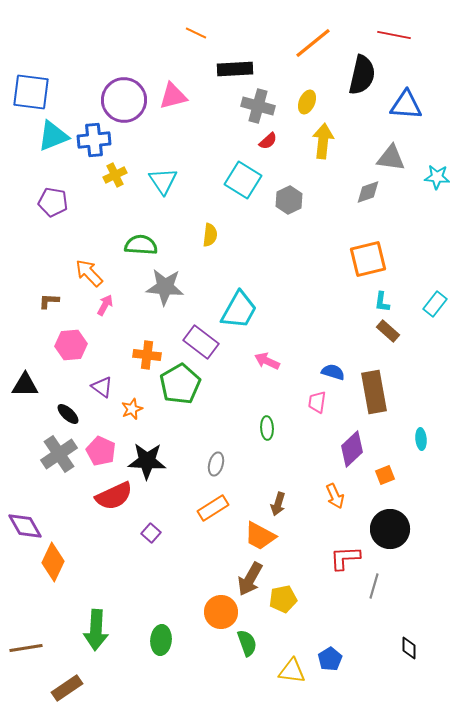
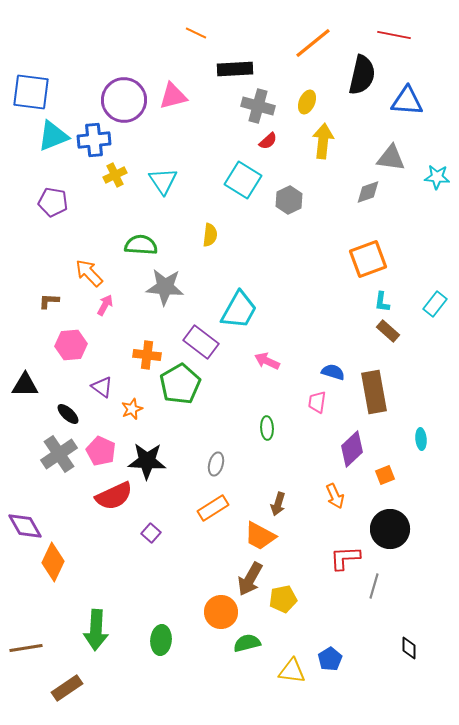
blue triangle at (406, 105): moved 1 px right, 4 px up
orange square at (368, 259): rotated 6 degrees counterclockwise
green semicircle at (247, 643): rotated 84 degrees counterclockwise
